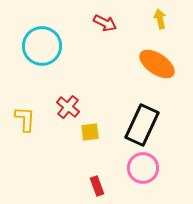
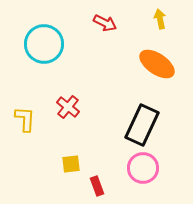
cyan circle: moved 2 px right, 2 px up
yellow square: moved 19 px left, 32 px down
